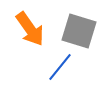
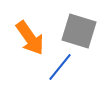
orange arrow: moved 9 px down
